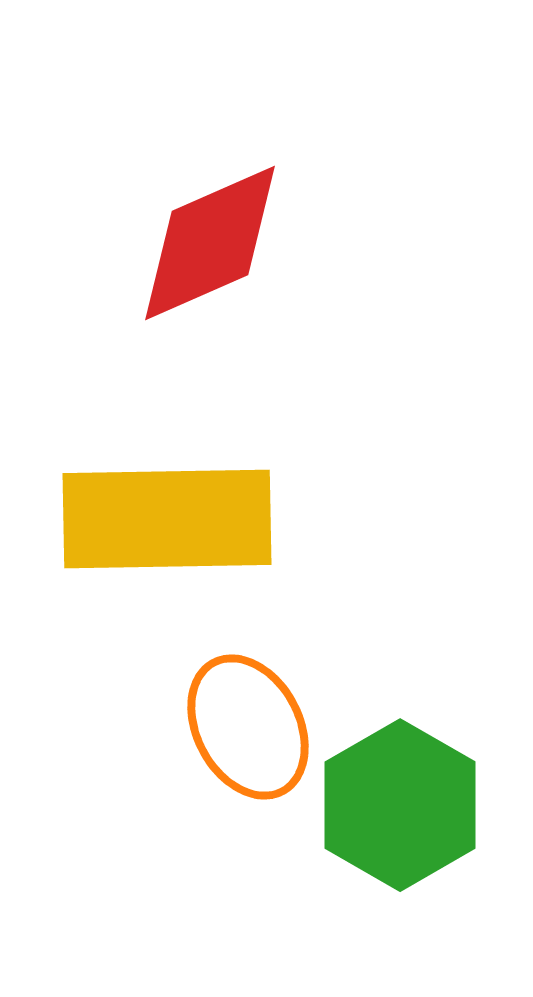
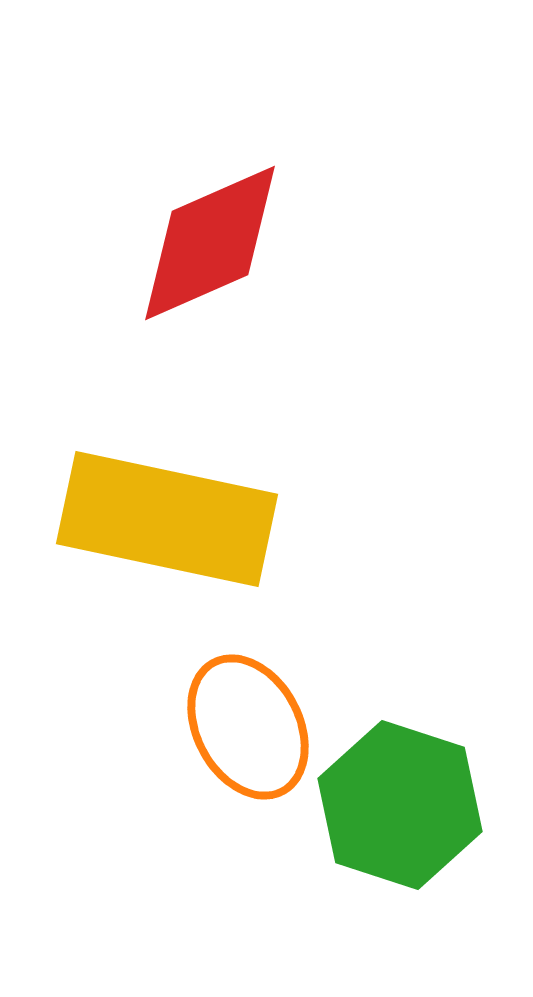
yellow rectangle: rotated 13 degrees clockwise
green hexagon: rotated 12 degrees counterclockwise
